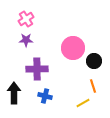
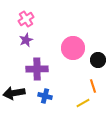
purple star: rotated 24 degrees counterclockwise
black circle: moved 4 px right, 1 px up
black arrow: rotated 100 degrees counterclockwise
